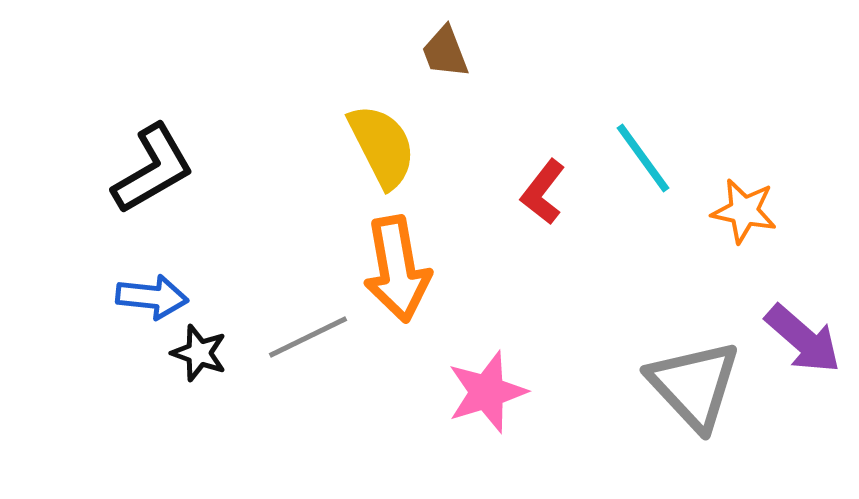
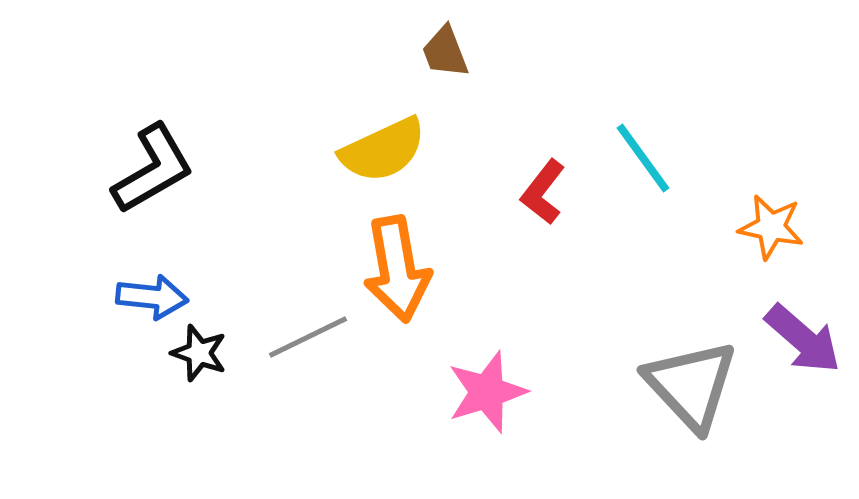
yellow semicircle: moved 1 px right, 4 px down; rotated 92 degrees clockwise
orange star: moved 27 px right, 16 px down
gray triangle: moved 3 px left
